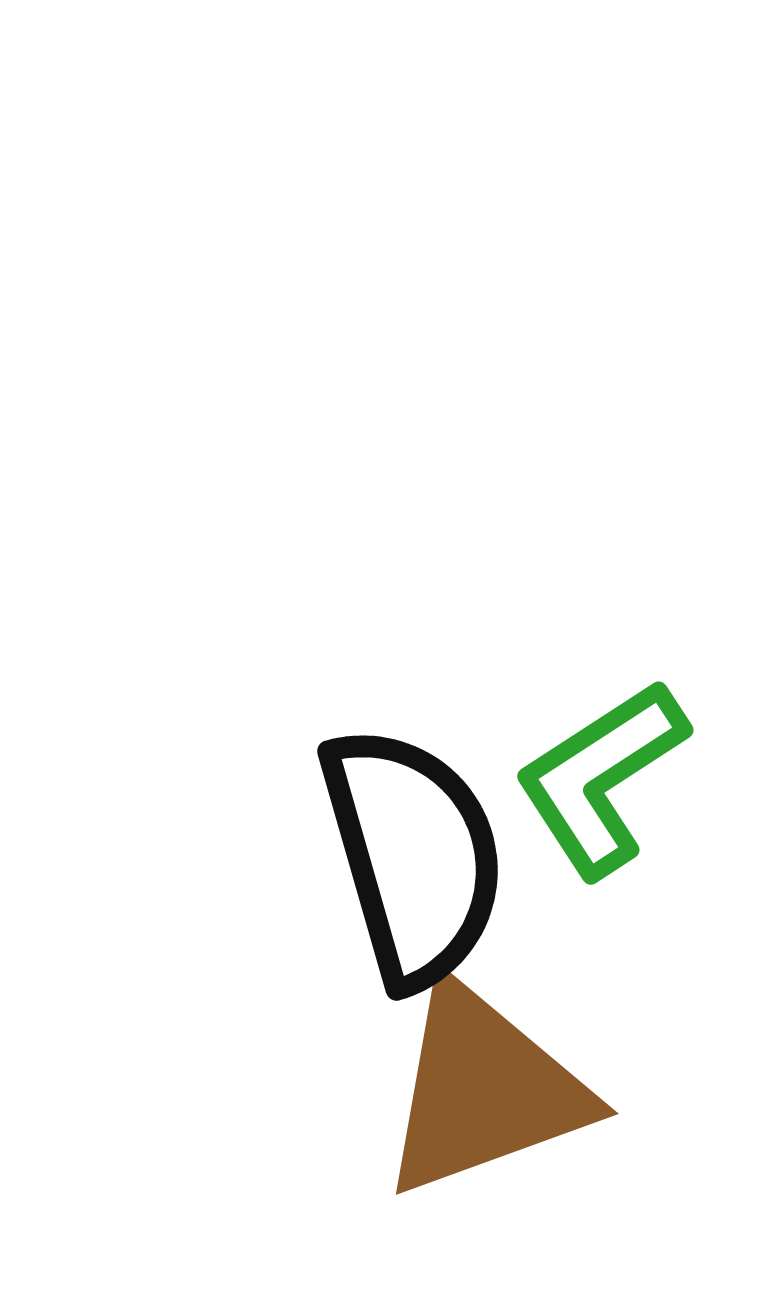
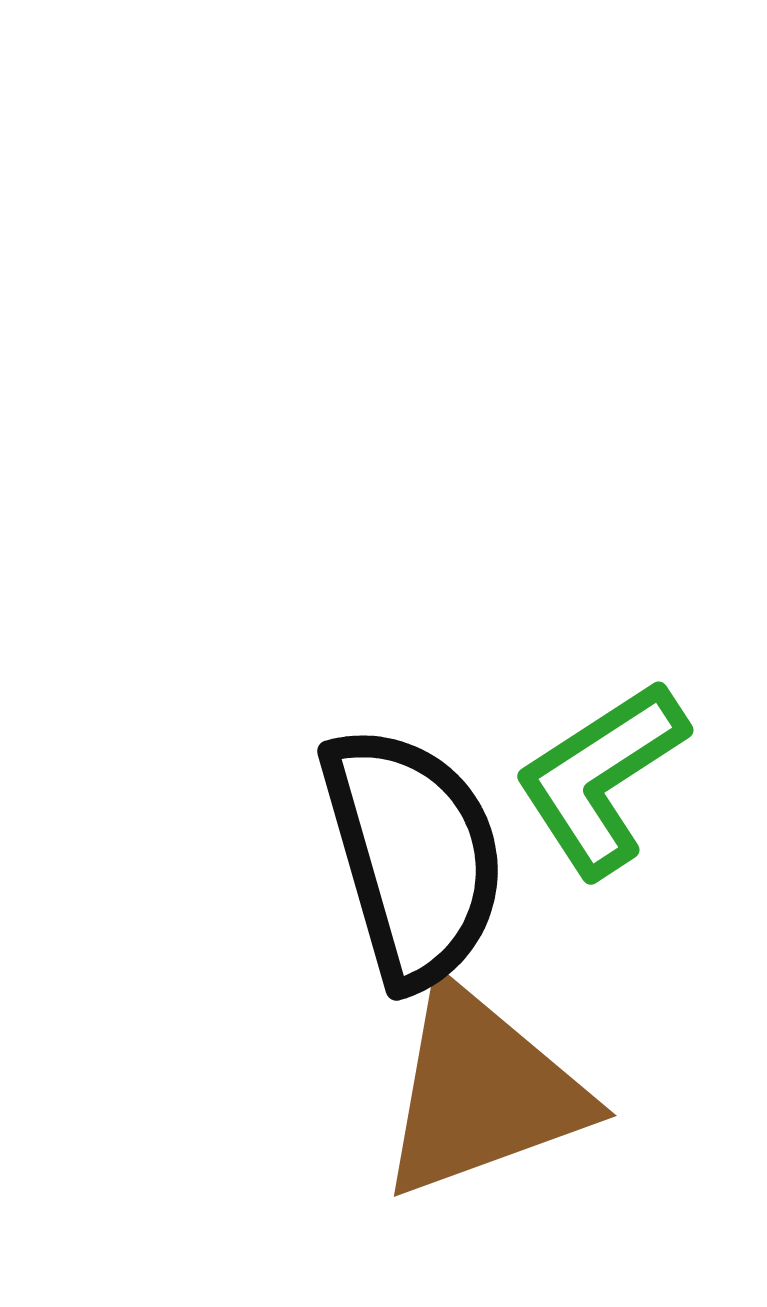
brown triangle: moved 2 px left, 2 px down
